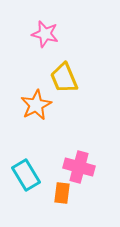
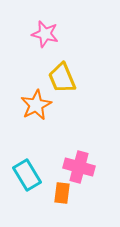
yellow trapezoid: moved 2 px left
cyan rectangle: moved 1 px right
